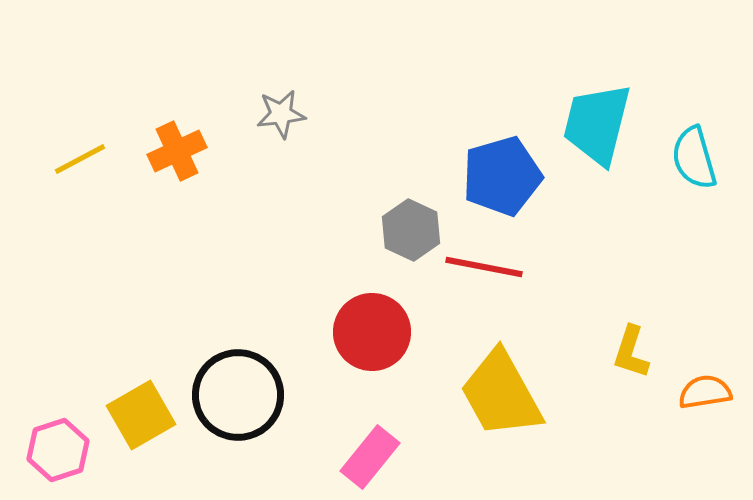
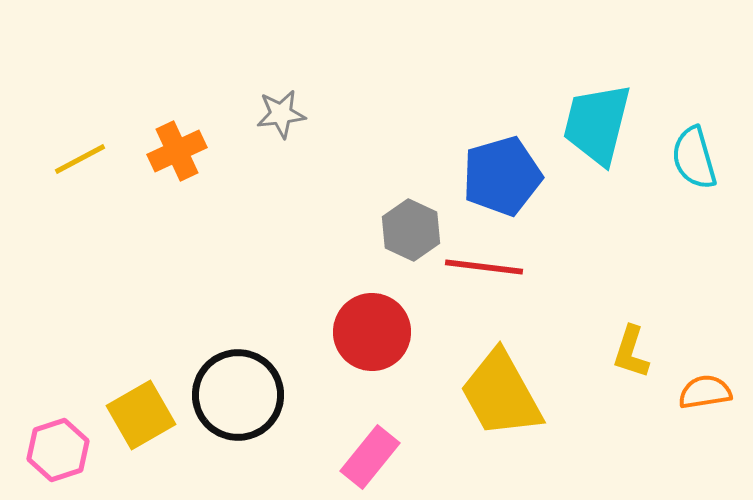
red line: rotated 4 degrees counterclockwise
